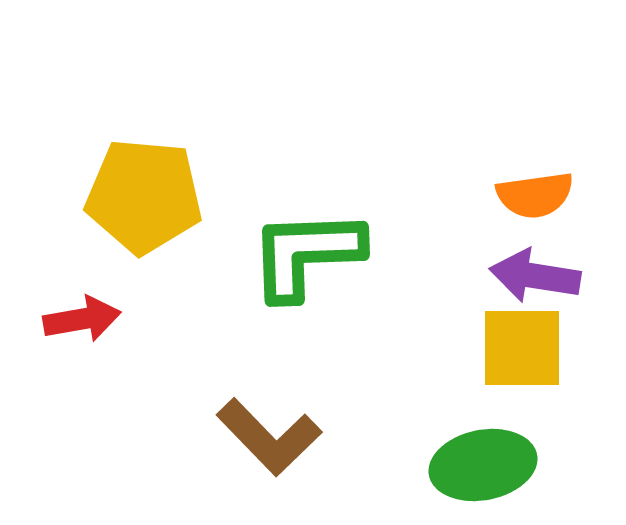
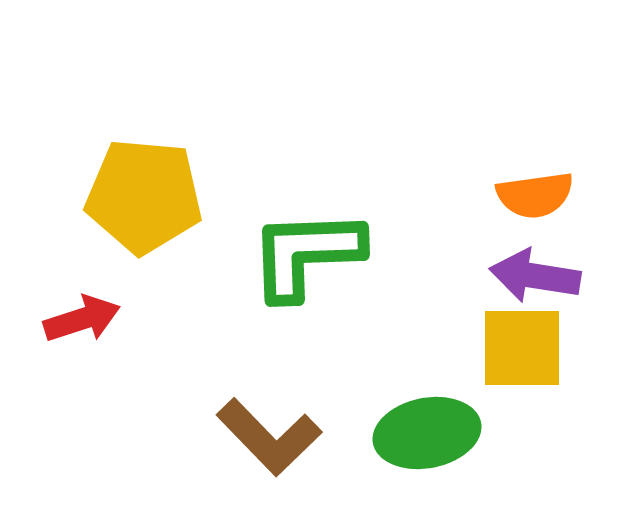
red arrow: rotated 8 degrees counterclockwise
green ellipse: moved 56 px left, 32 px up
